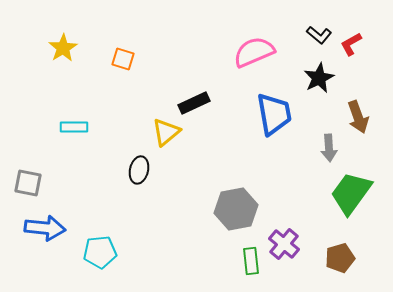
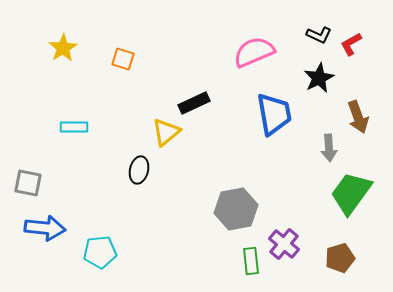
black L-shape: rotated 15 degrees counterclockwise
